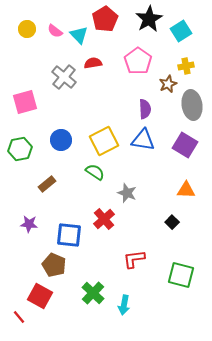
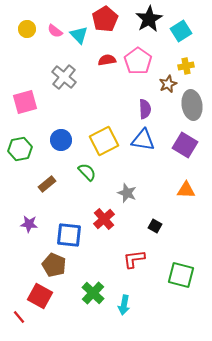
red semicircle: moved 14 px right, 3 px up
green semicircle: moved 8 px left; rotated 12 degrees clockwise
black square: moved 17 px left, 4 px down; rotated 16 degrees counterclockwise
